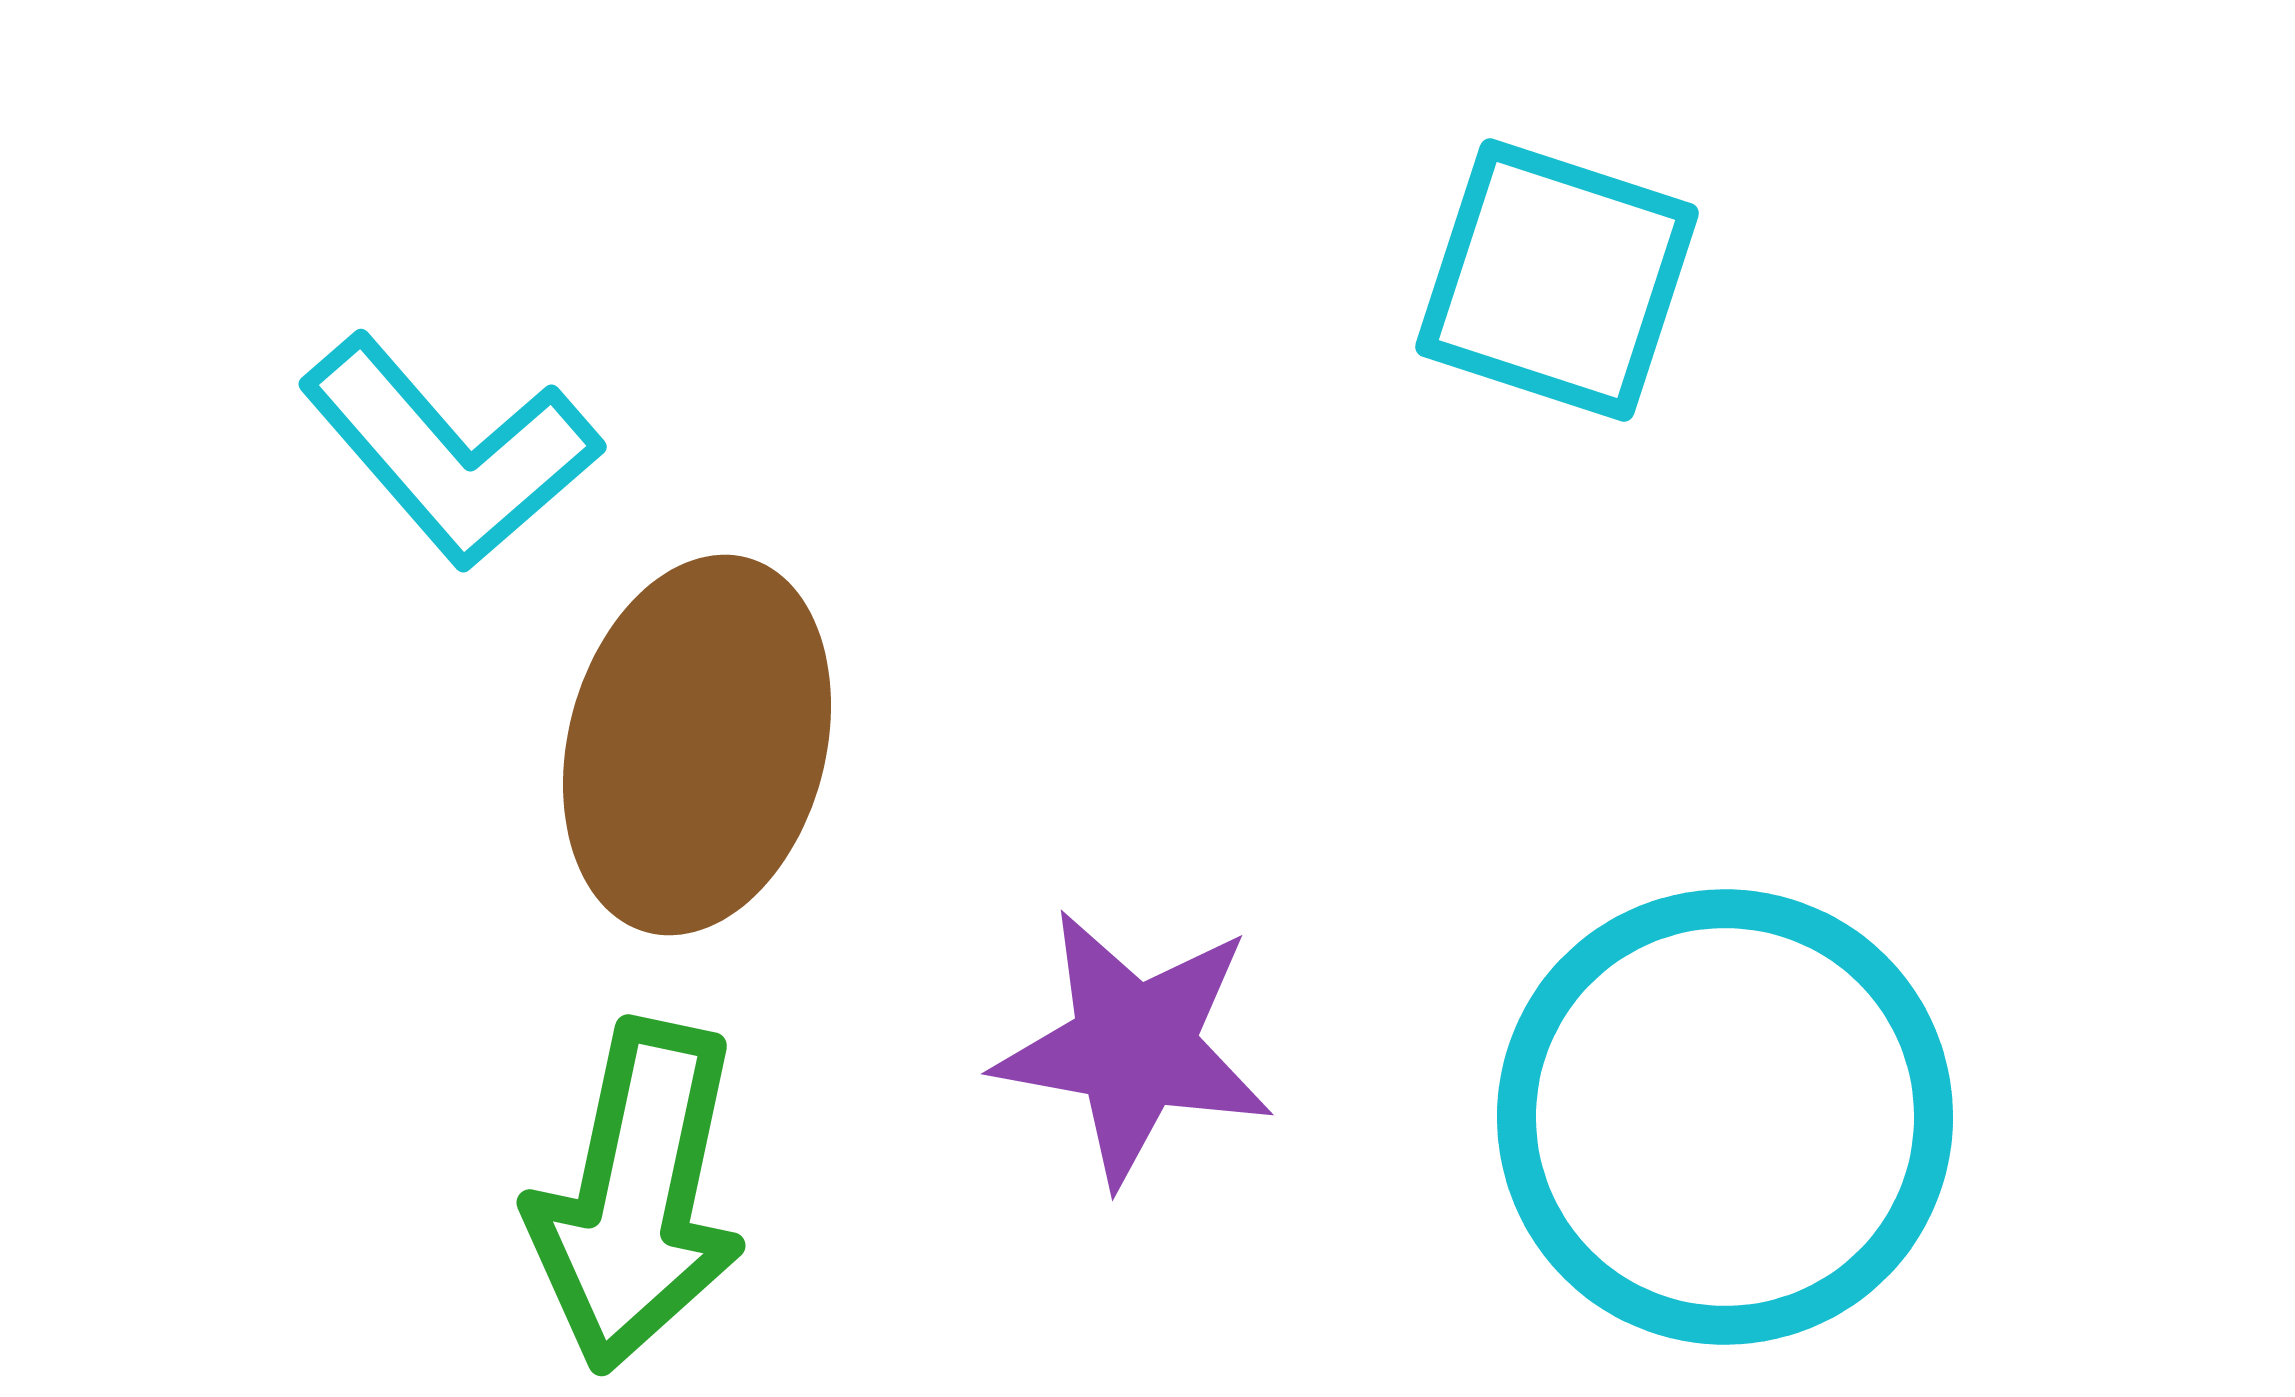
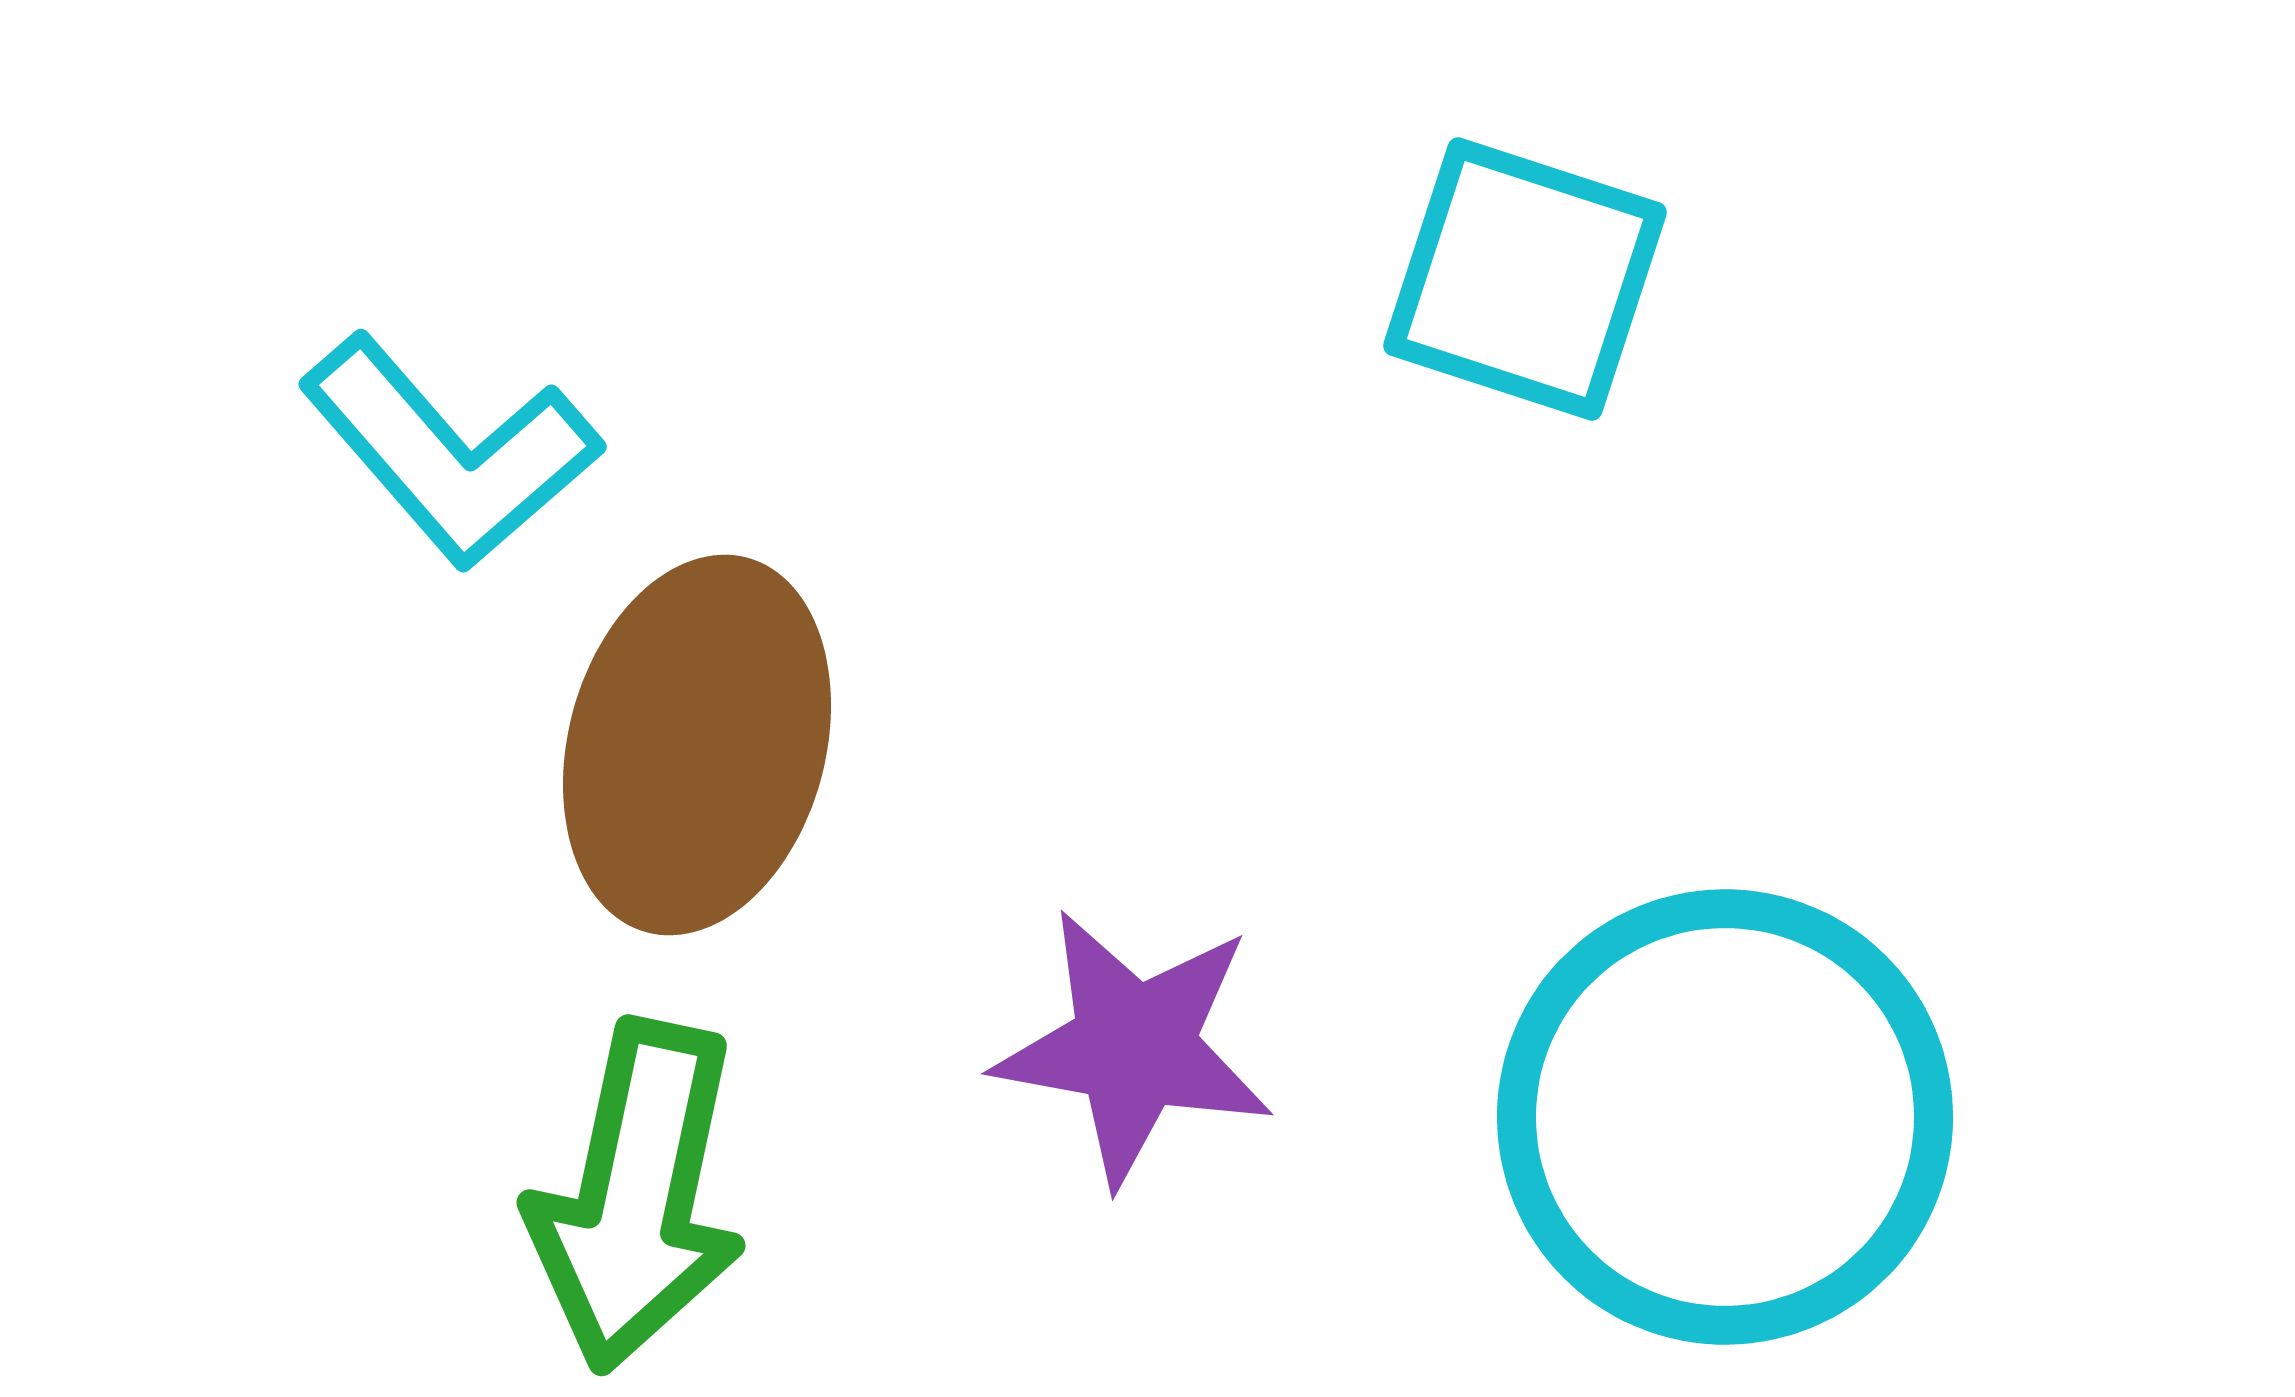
cyan square: moved 32 px left, 1 px up
